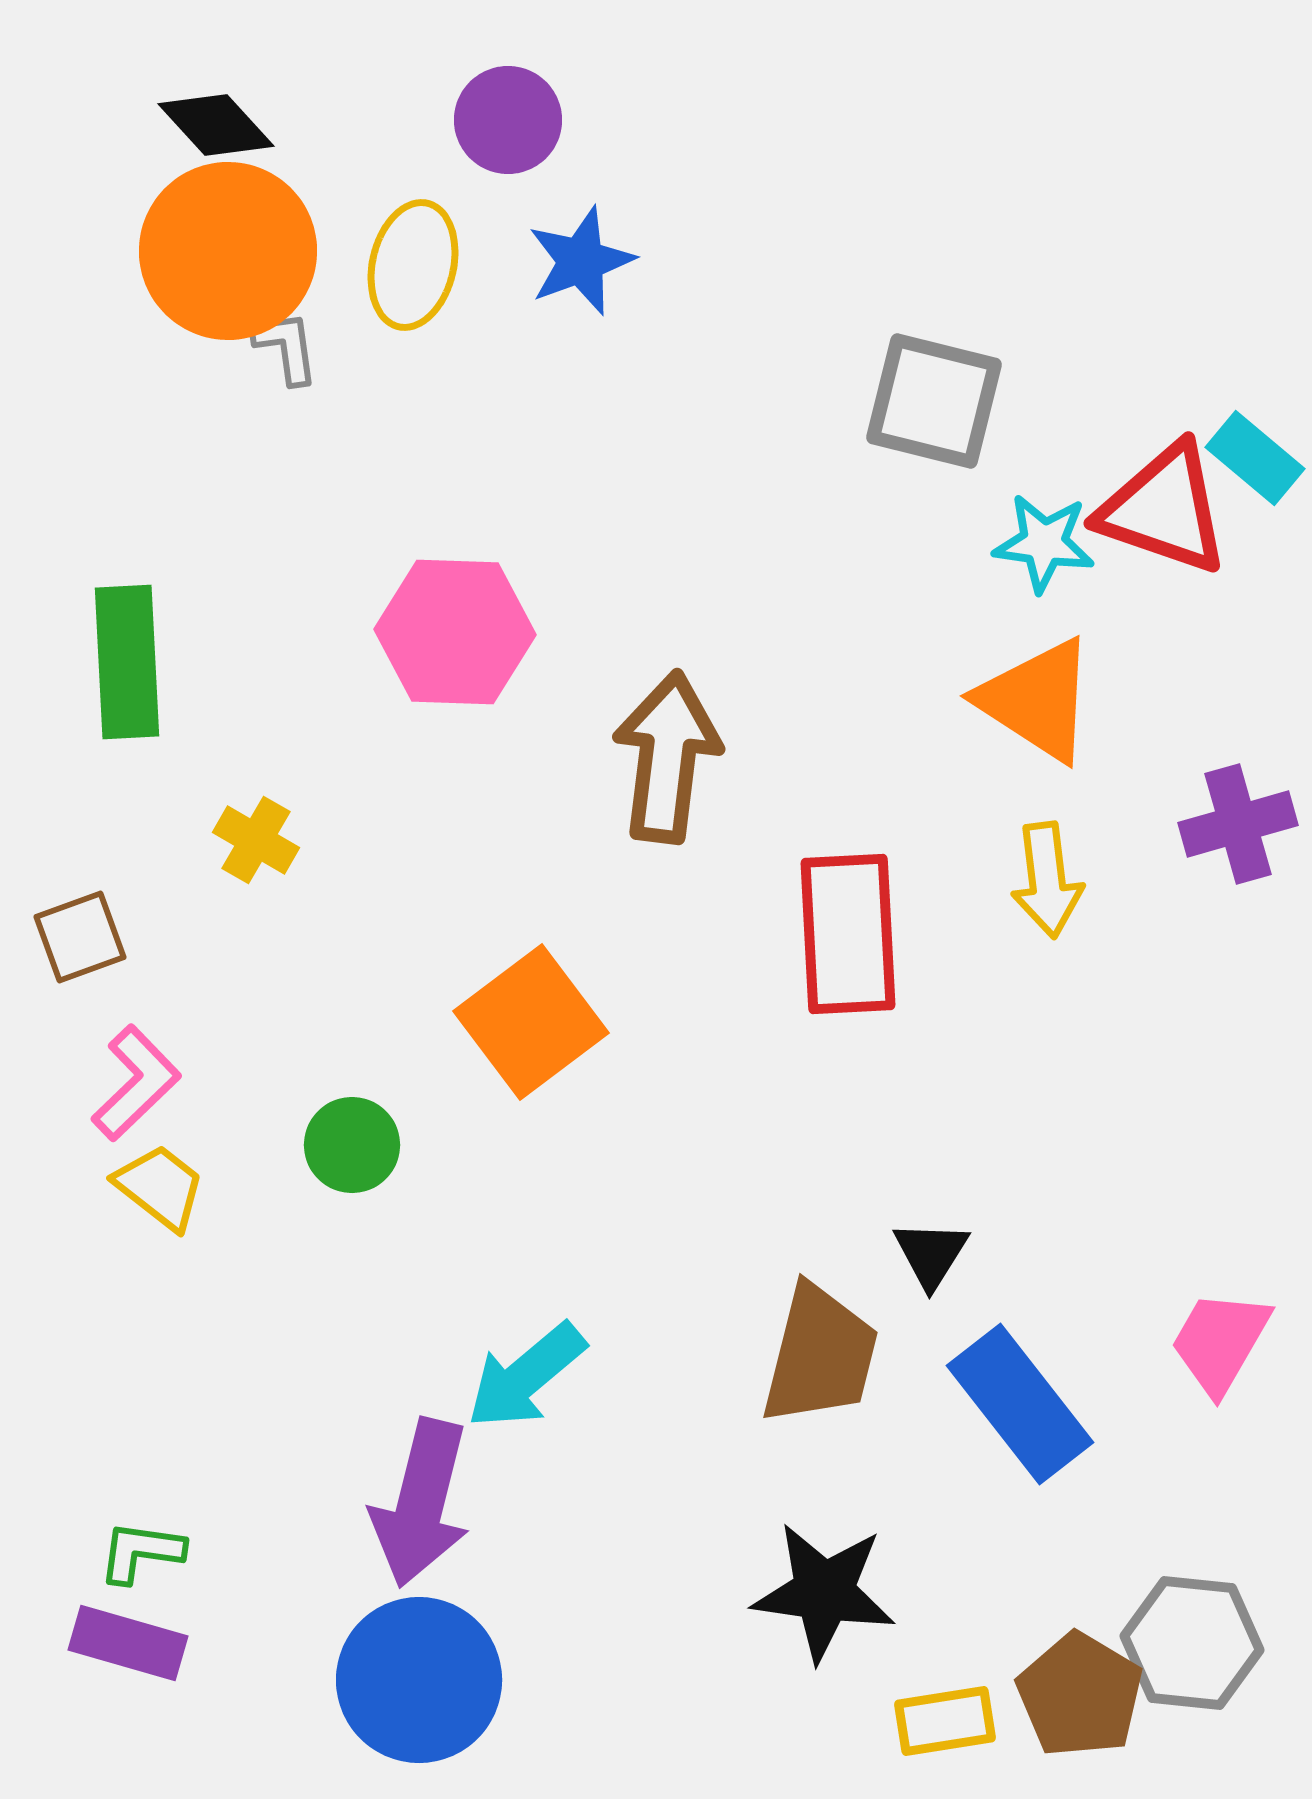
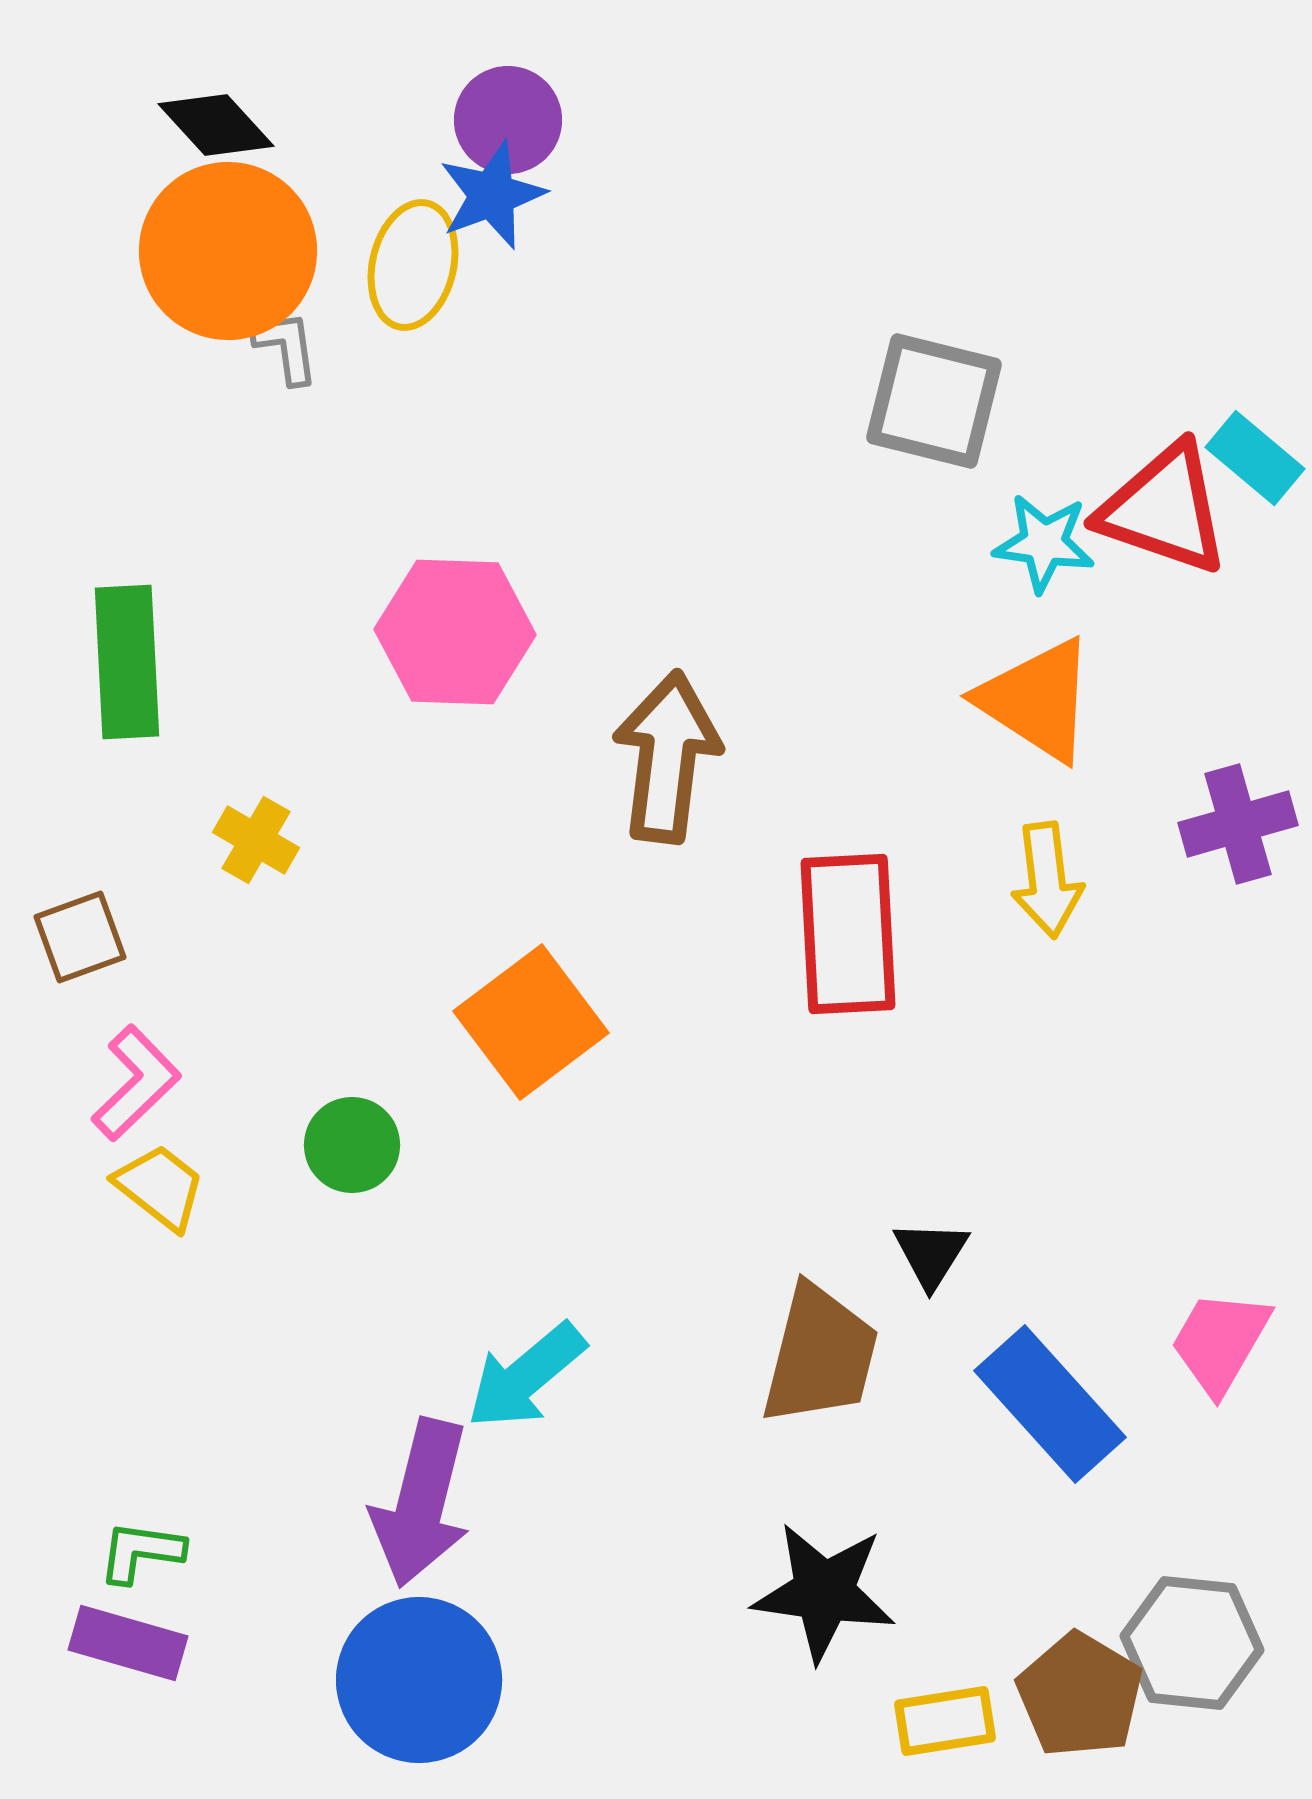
blue star: moved 89 px left, 66 px up
blue rectangle: moved 30 px right; rotated 4 degrees counterclockwise
